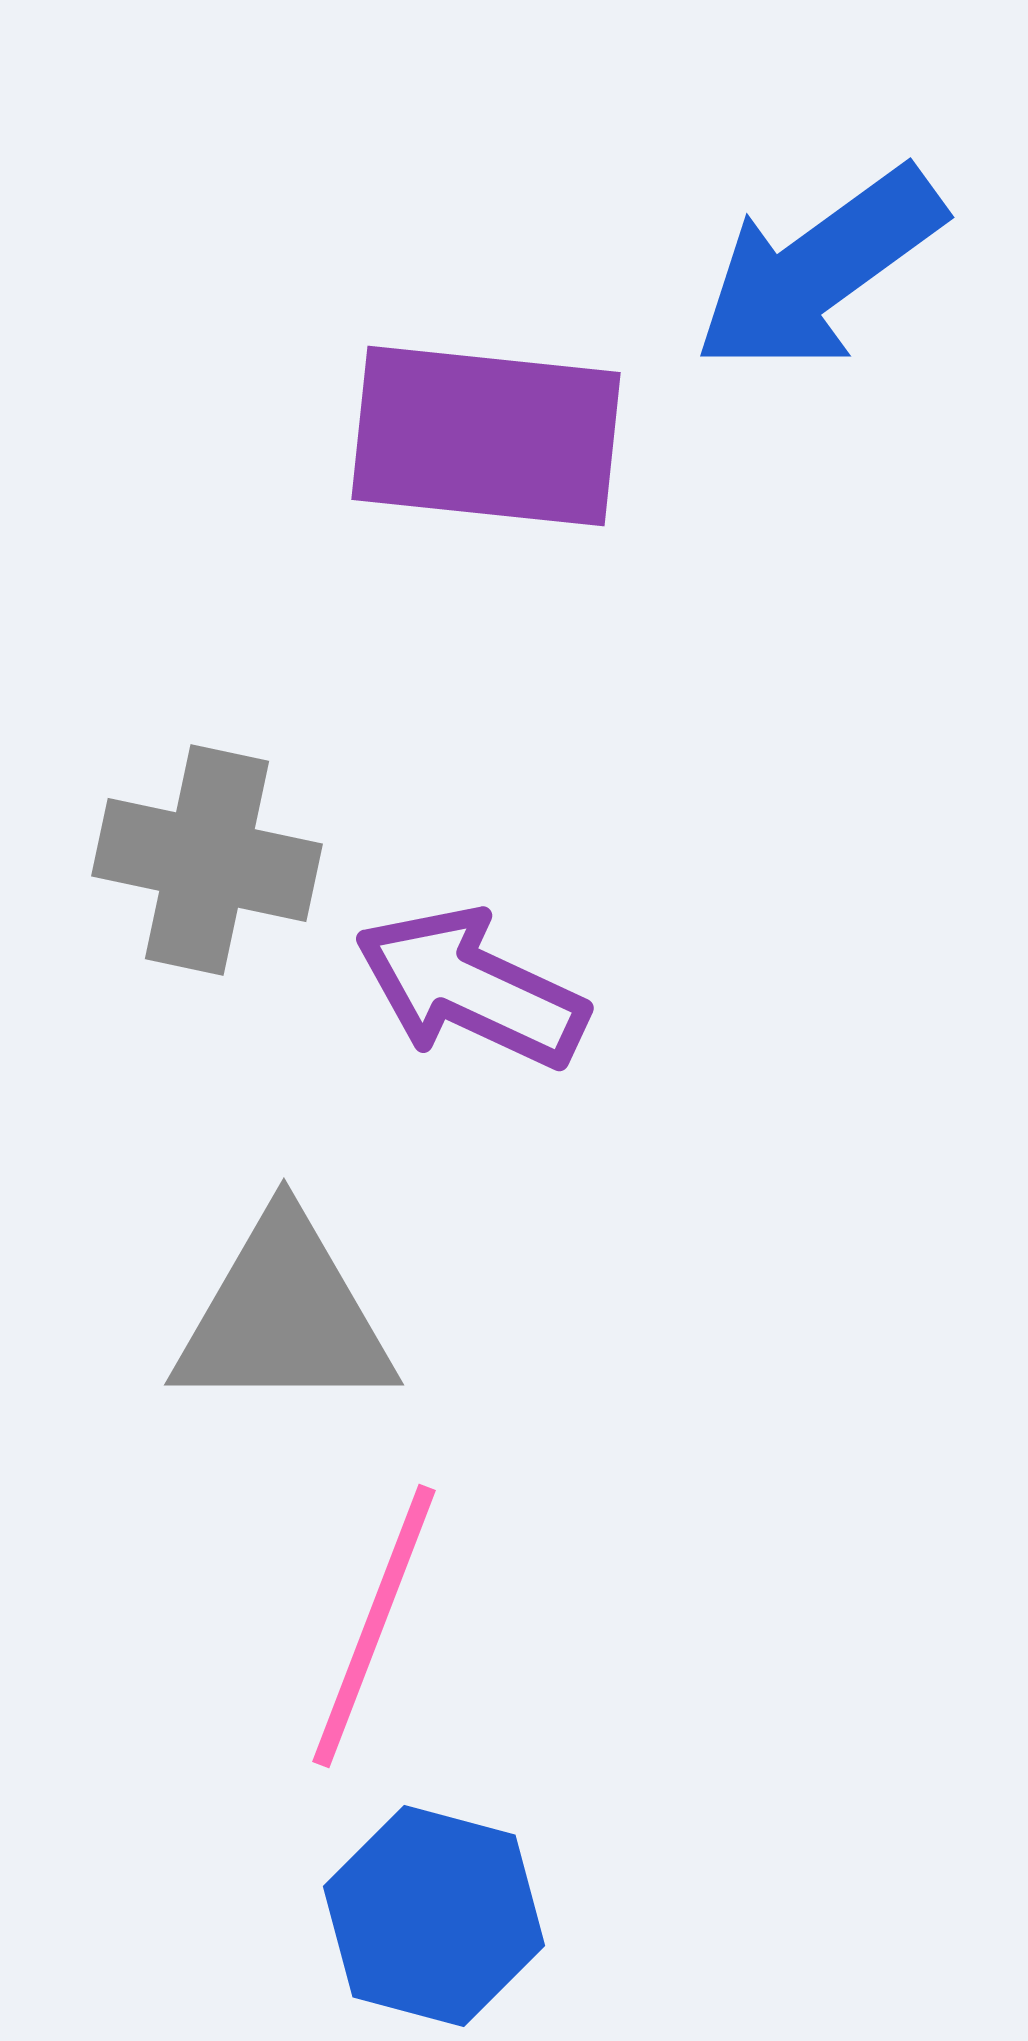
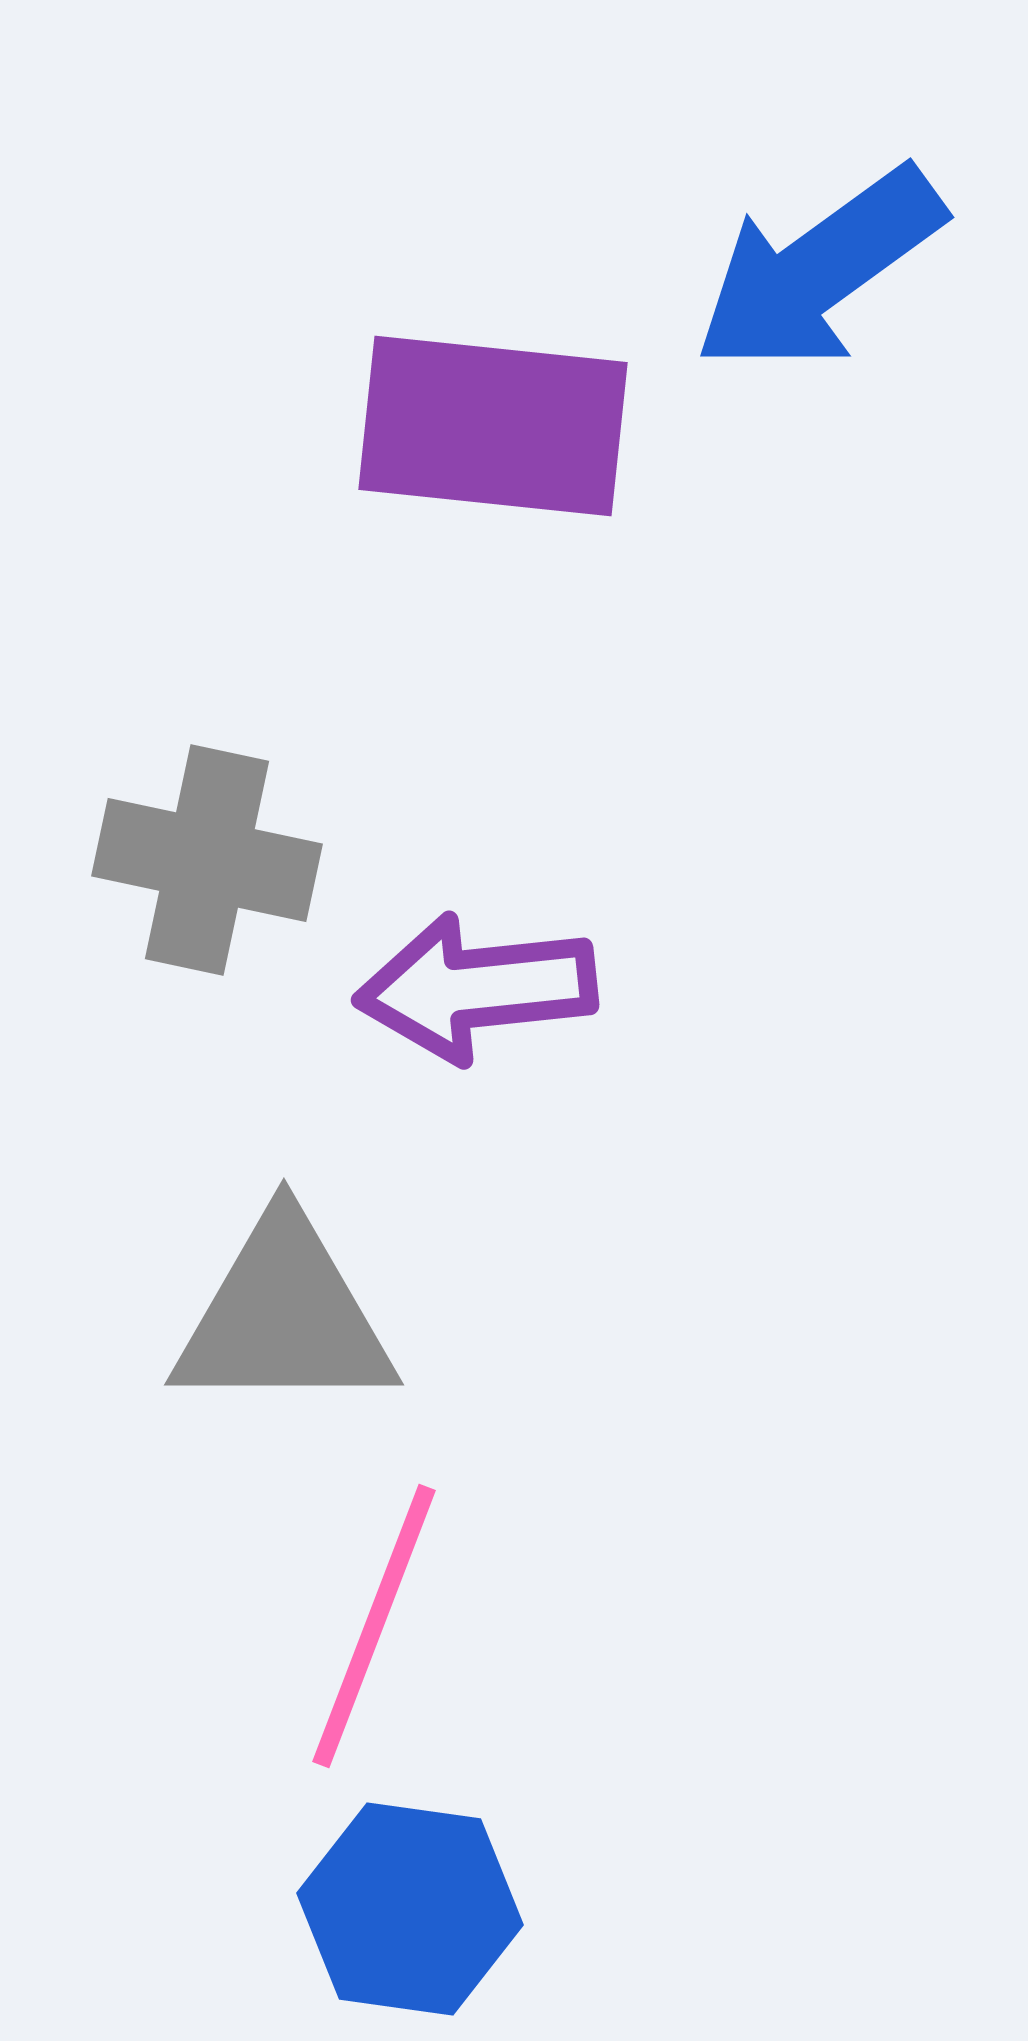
purple rectangle: moved 7 px right, 10 px up
purple arrow: moved 5 px right; rotated 31 degrees counterclockwise
blue hexagon: moved 24 px left, 7 px up; rotated 7 degrees counterclockwise
